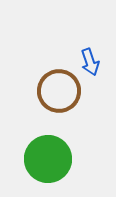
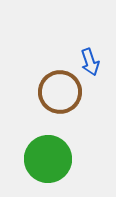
brown circle: moved 1 px right, 1 px down
